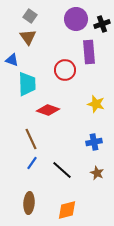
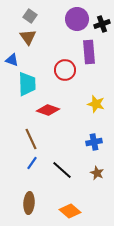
purple circle: moved 1 px right
orange diamond: moved 3 px right, 1 px down; rotated 55 degrees clockwise
